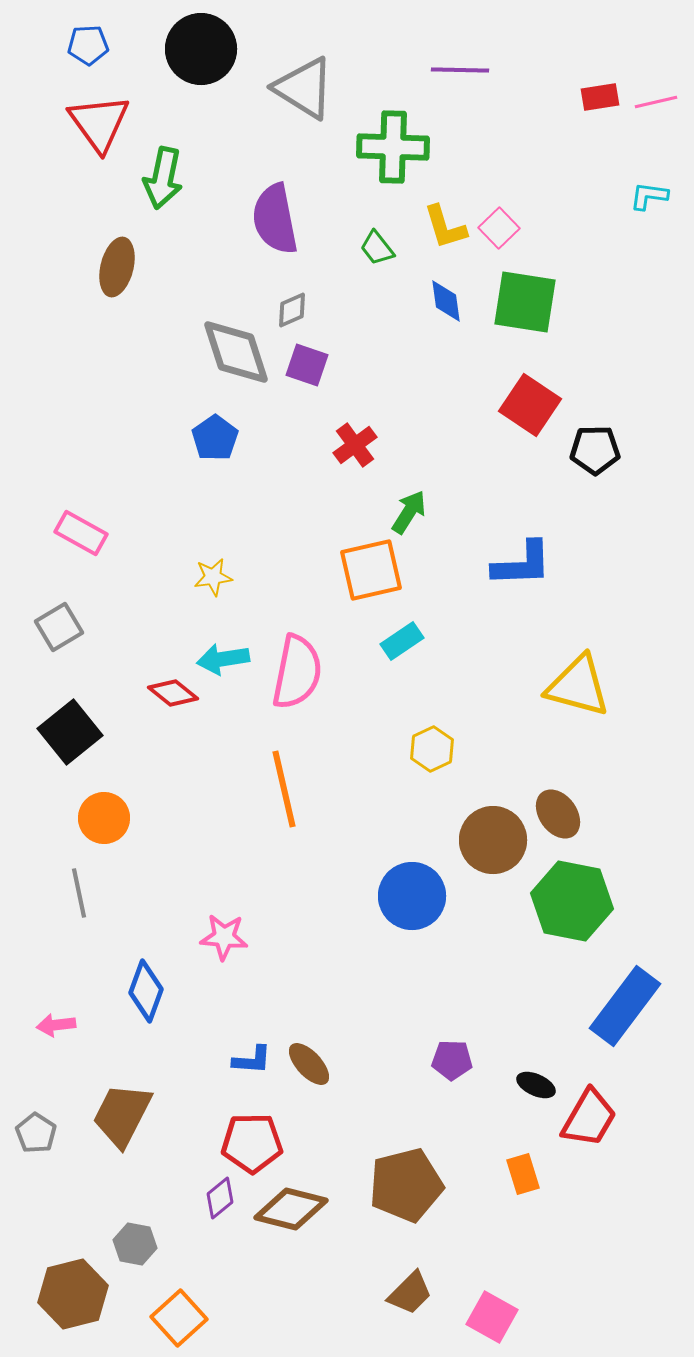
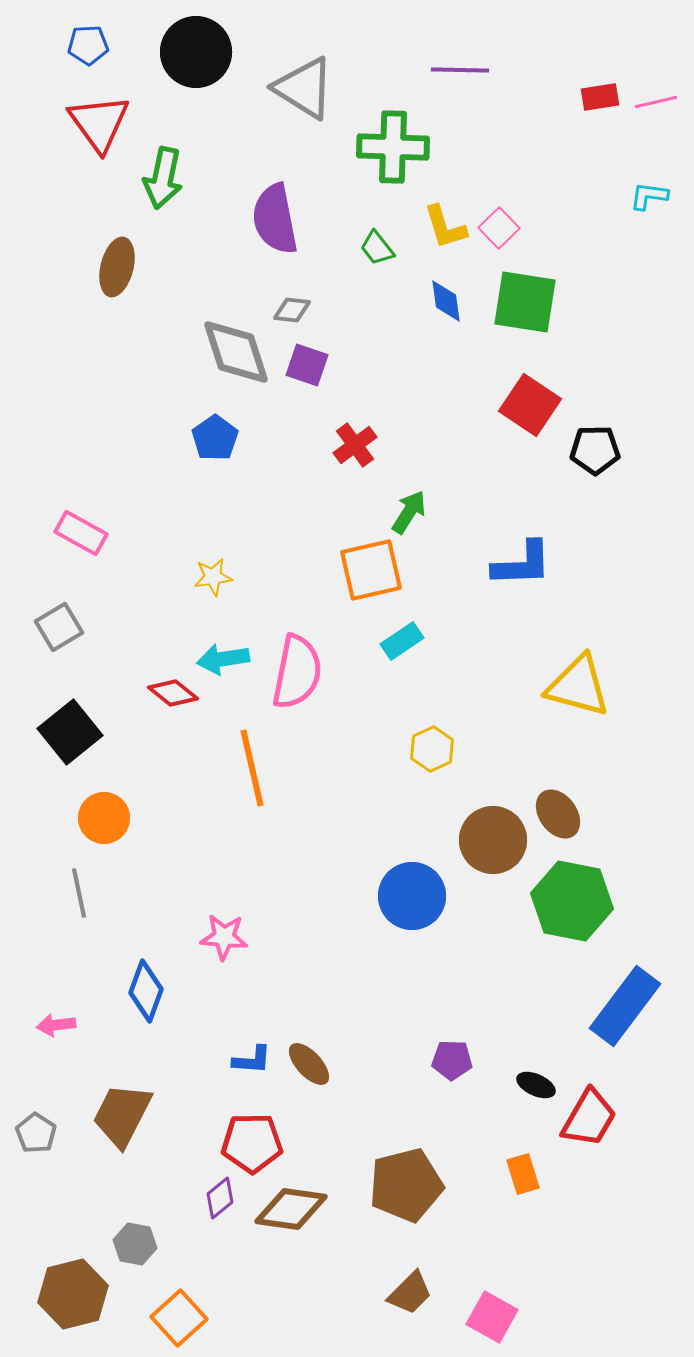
black circle at (201, 49): moved 5 px left, 3 px down
gray diamond at (292, 310): rotated 30 degrees clockwise
orange line at (284, 789): moved 32 px left, 21 px up
brown diamond at (291, 1209): rotated 6 degrees counterclockwise
